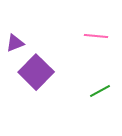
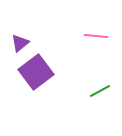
purple triangle: moved 5 px right; rotated 18 degrees counterclockwise
purple square: rotated 8 degrees clockwise
